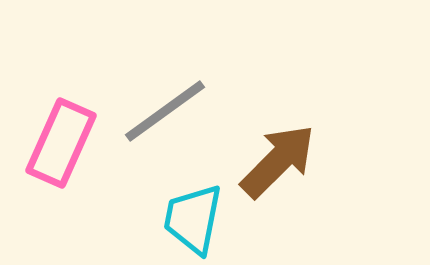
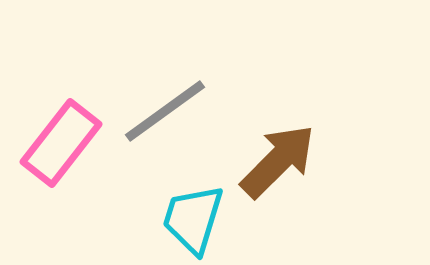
pink rectangle: rotated 14 degrees clockwise
cyan trapezoid: rotated 6 degrees clockwise
